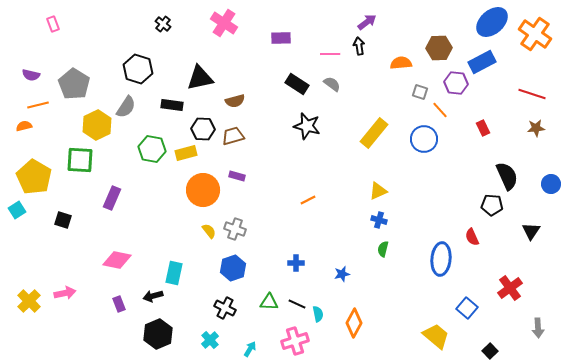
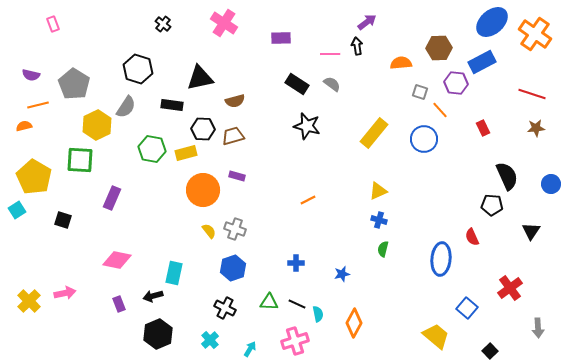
black arrow at (359, 46): moved 2 px left
